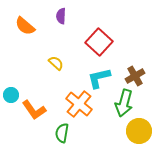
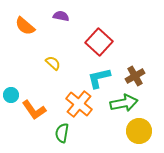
purple semicircle: rotated 98 degrees clockwise
yellow semicircle: moved 3 px left
green arrow: rotated 116 degrees counterclockwise
